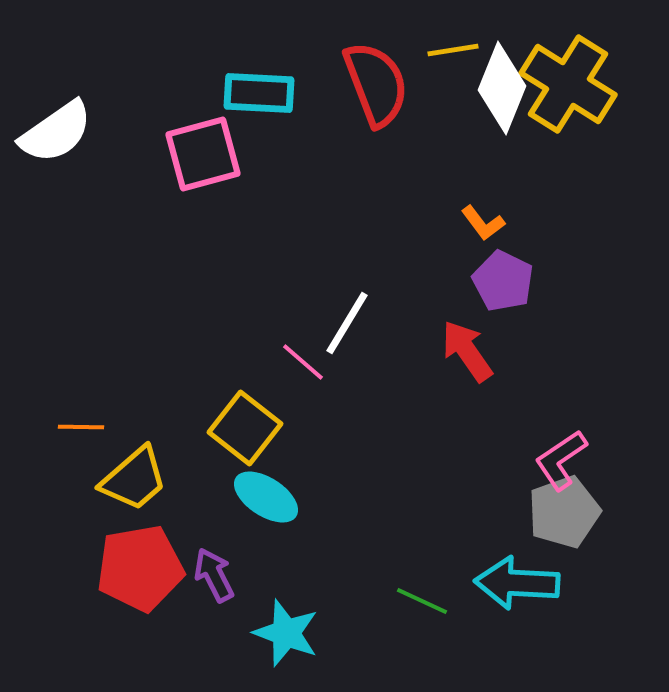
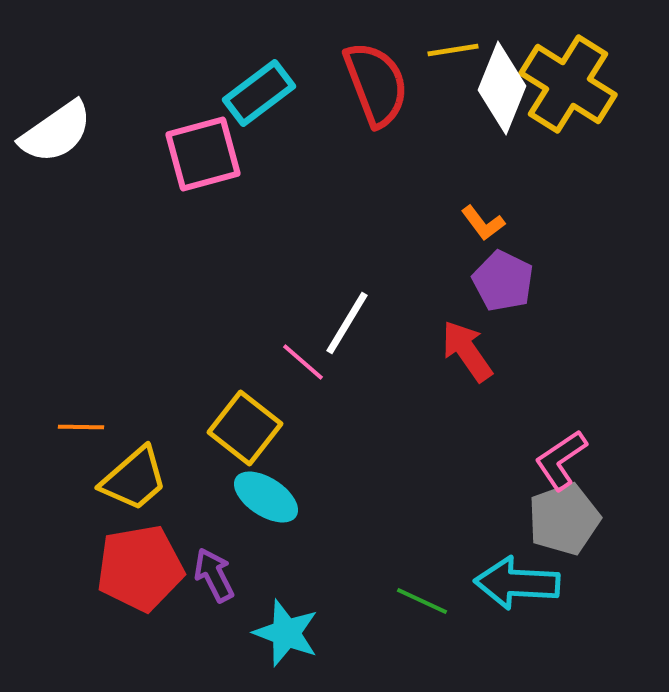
cyan rectangle: rotated 40 degrees counterclockwise
gray pentagon: moved 7 px down
